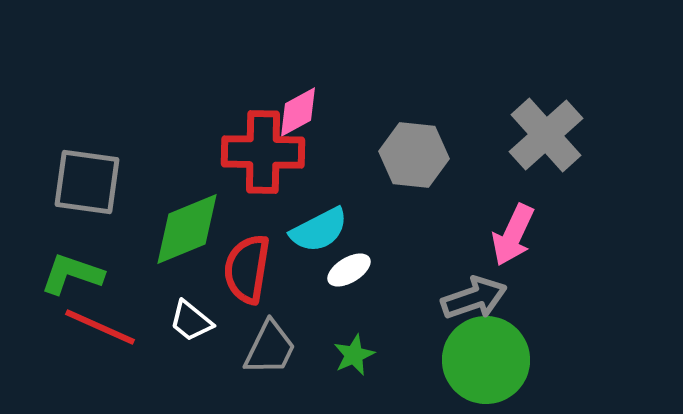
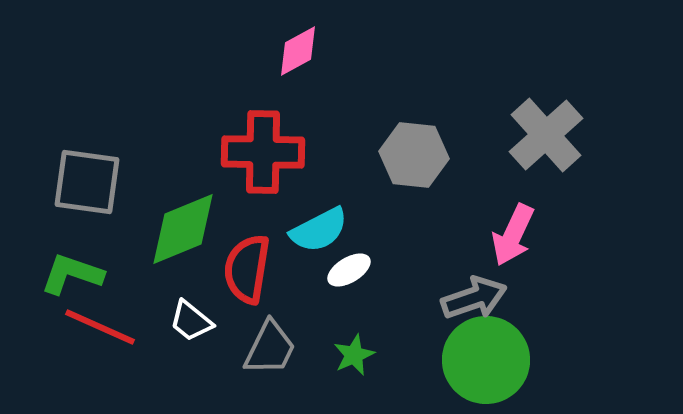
pink diamond: moved 61 px up
green diamond: moved 4 px left
